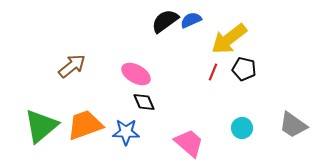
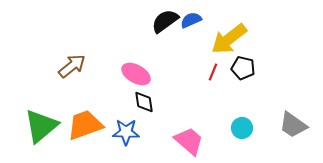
black pentagon: moved 1 px left, 1 px up
black diamond: rotated 15 degrees clockwise
pink trapezoid: moved 2 px up
